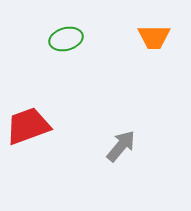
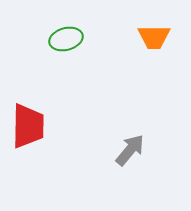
red trapezoid: rotated 111 degrees clockwise
gray arrow: moved 9 px right, 4 px down
